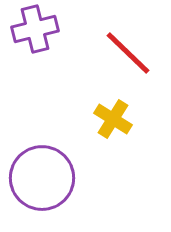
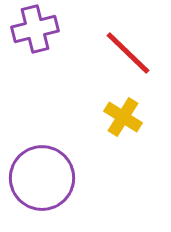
yellow cross: moved 10 px right, 2 px up
